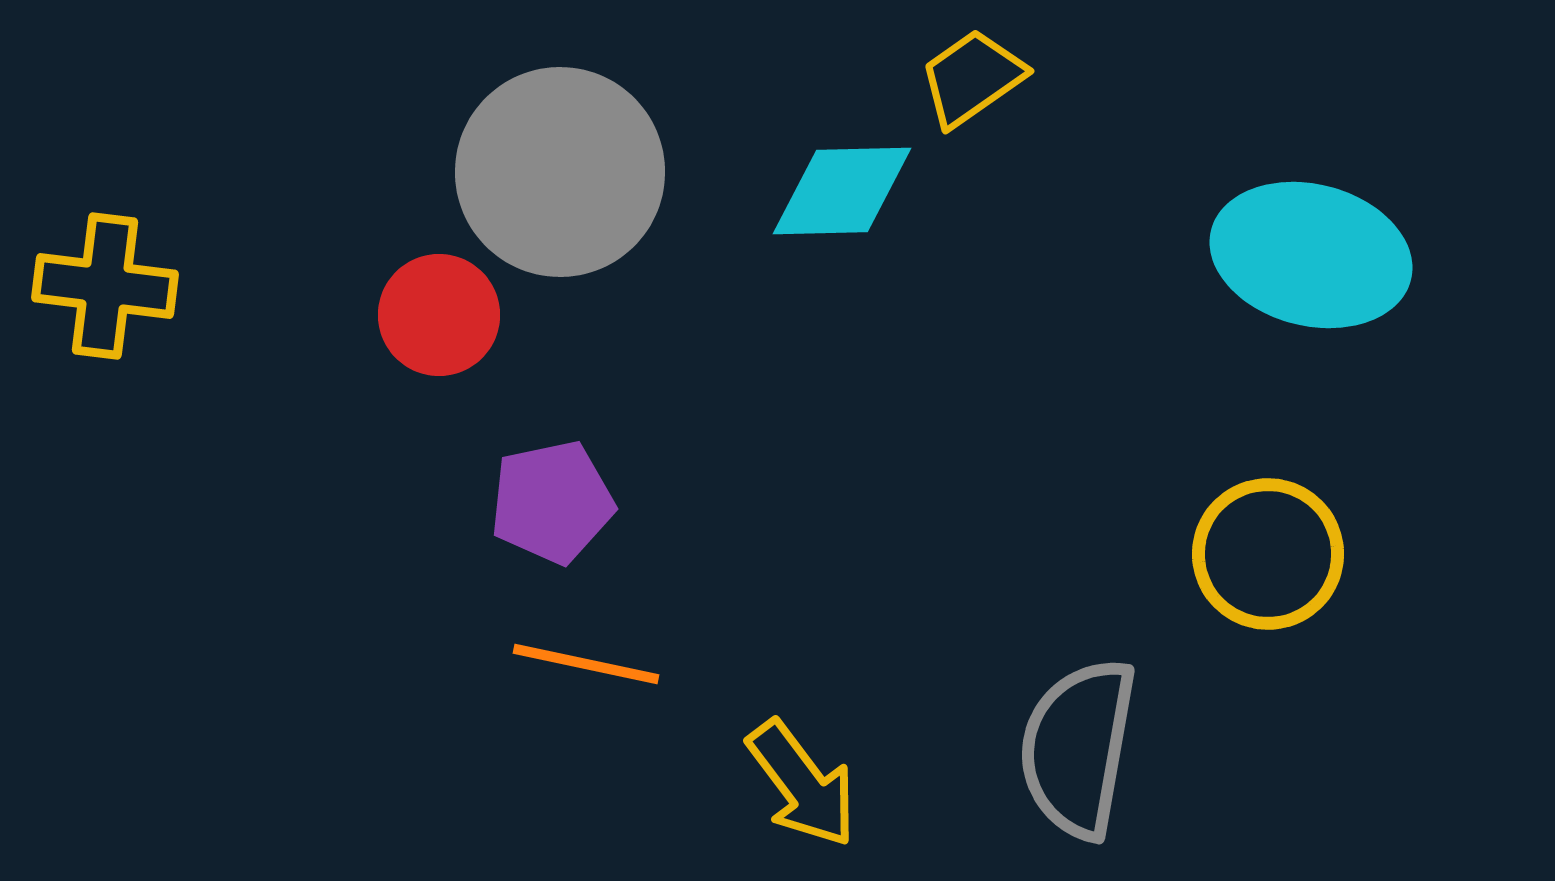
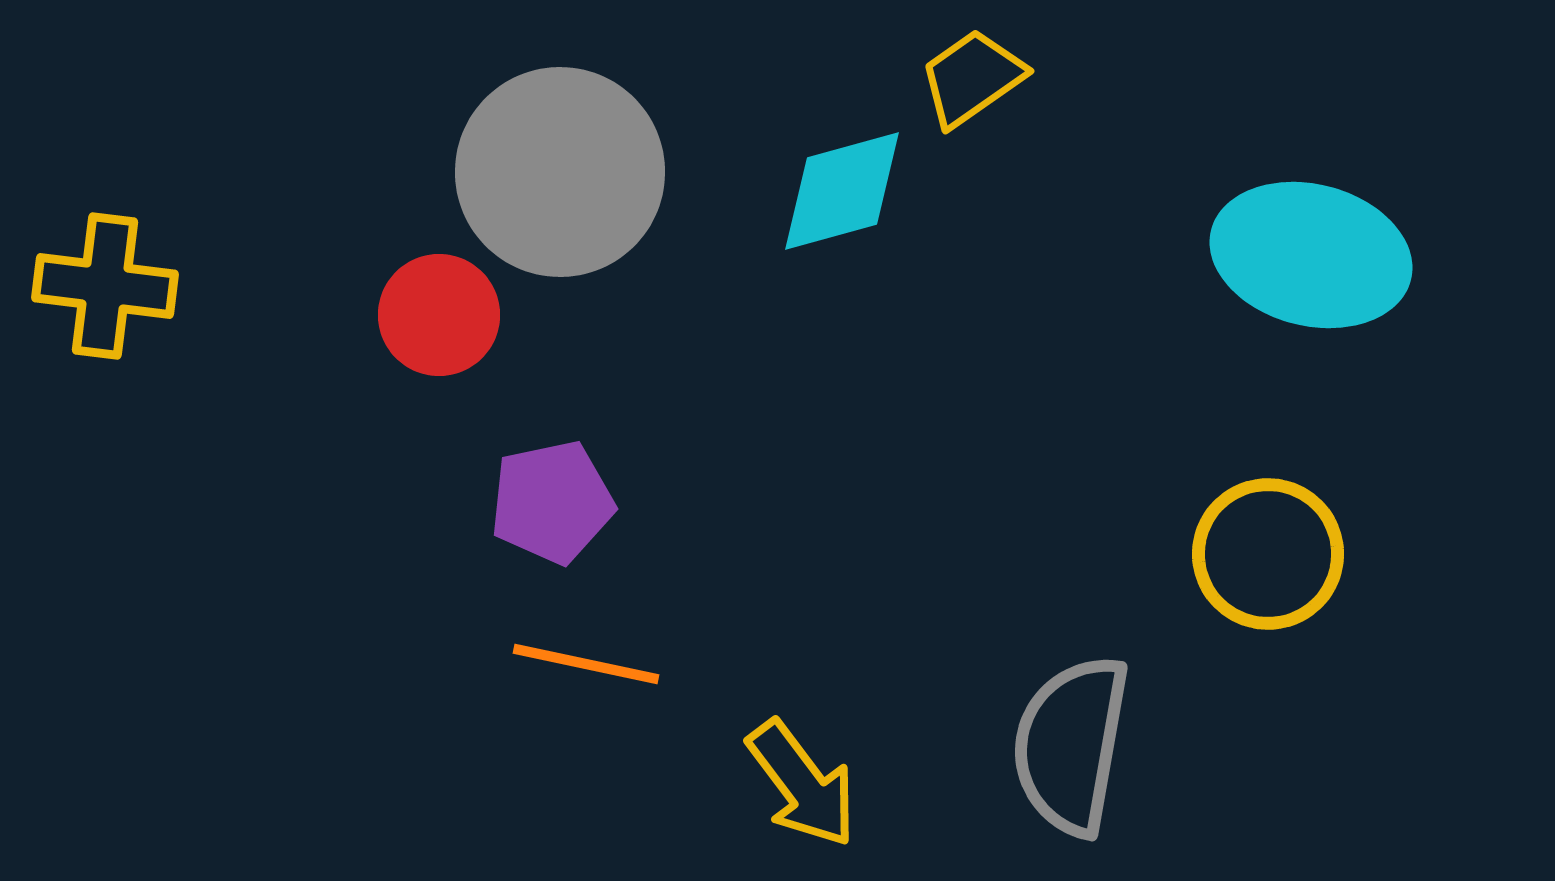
cyan diamond: rotated 14 degrees counterclockwise
gray semicircle: moved 7 px left, 3 px up
